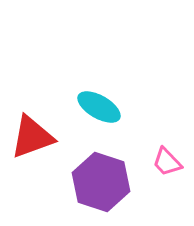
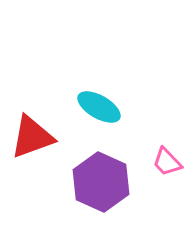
purple hexagon: rotated 6 degrees clockwise
